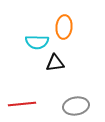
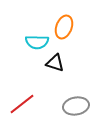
orange ellipse: rotated 15 degrees clockwise
black triangle: rotated 24 degrees clockwise
red line: rotated 32 degrees counterclockwise
